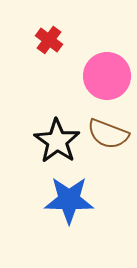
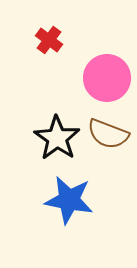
pink circle: moved 2 px down
black star: moved 3 px up
blue star: rotated 9 degrees clockwise
